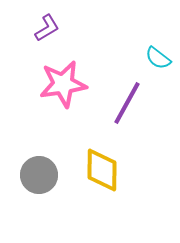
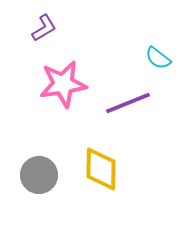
purple L-shape: moved 3 px left
purple line: moved 1 px right; rotated 39 degrees clockwise
yellow diamond: moved 1 px left, 1 px up
